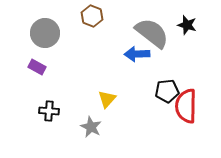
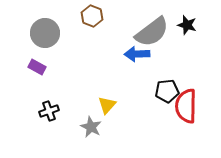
gray semicircle: moved 1 px up; rotated 105 degrees clockwise
yellow triangle: moved 6 px down
black cross: rotated 24 degrees counterclockwise
